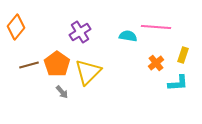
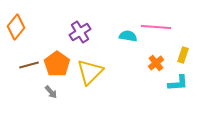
yellow triangle: moved 2 px right
gray arrow: moved 11 px left
